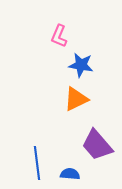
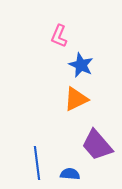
blue star: rotated 15 degrees clockwise
